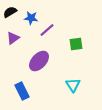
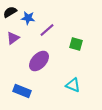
blue star: moved 3 px left
green square: rotated 24 degrees clockwise
cyan triangle: rotated 35 degrees counterclockwise
blue rectangle: rotated 42 degrees counterclockwise
